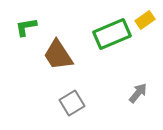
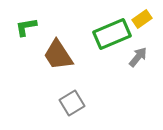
yellow rectangle: moved 3 px left, 1 px up
gray arrow: moved 36 px up
